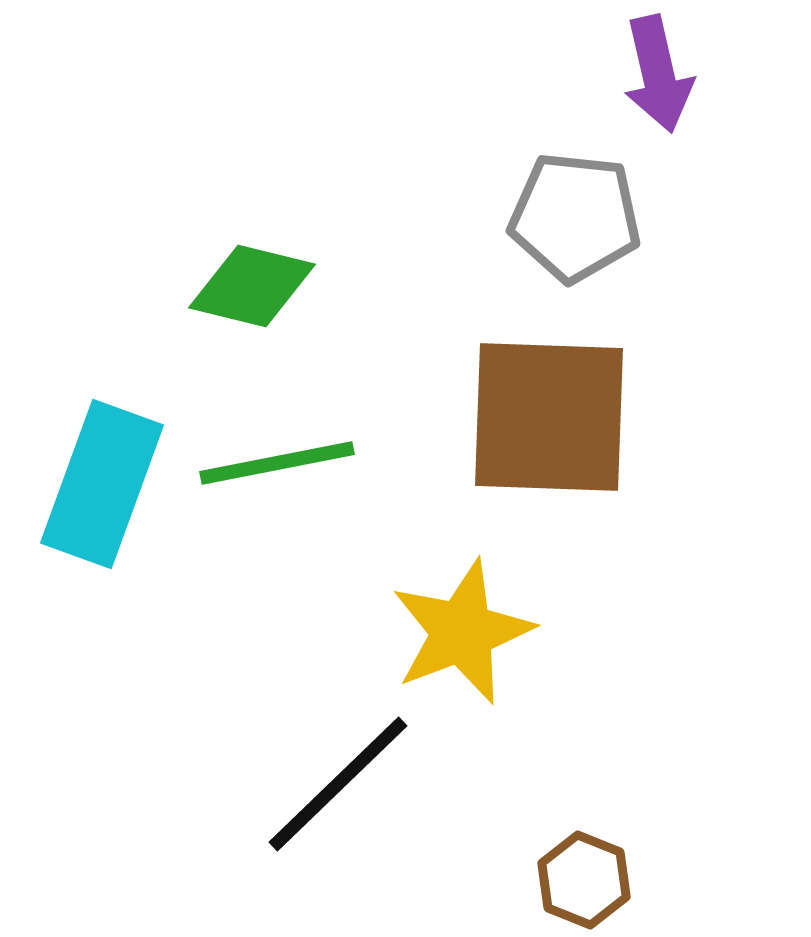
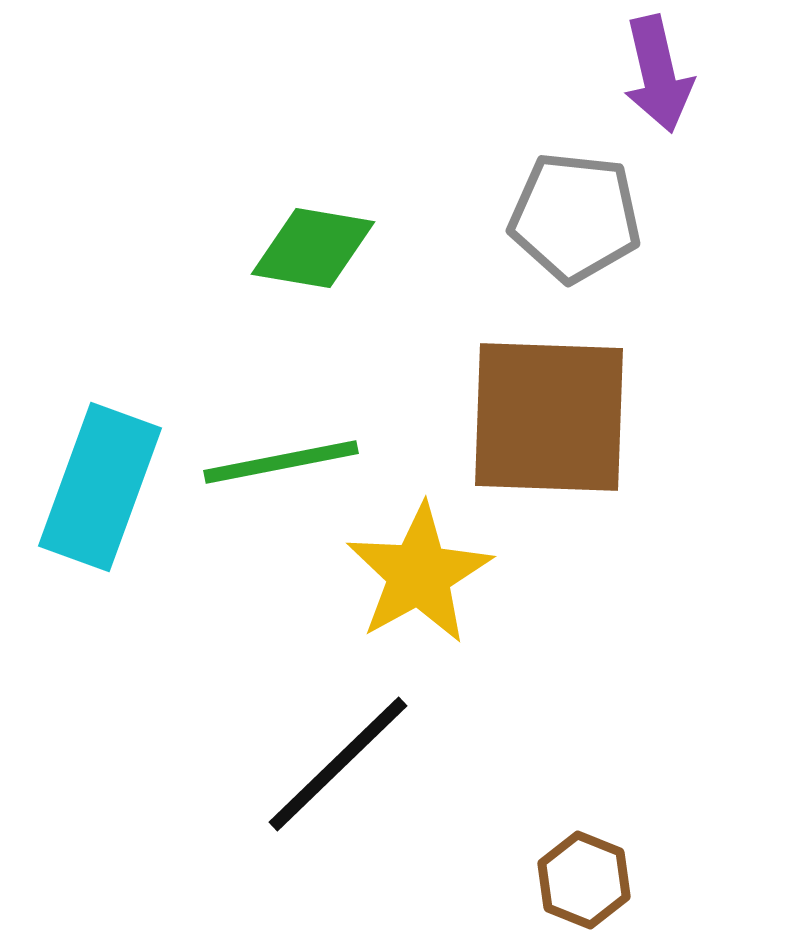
green diamond: moved 61 px right, 38 px up; rotated 4 degrees counterclockwise
green line: moved 4 px right, 1 px up
cyan rectangle: moved 2 px left, 3 px down
yellow star: moved 43 px left, 58 px up; rotated 8 degrees counterclockwise
black line: moved 20 px up
